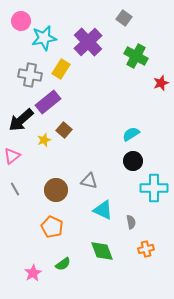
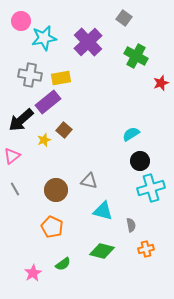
yellow rectangle: moved 9 px down; rotated 48 degrees clockwise
black circle: moved 7 px right
cyan cross: moved 3 px left; rotated 16 degrees counterclockwise
cyan triangle: moved 1 px down; rotated 10 degrees counterclockwise
gray semicircle: moved 3 px down
green diamond: rotated 55 degrees counterclockwise
